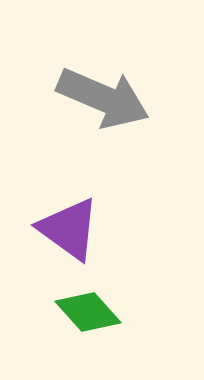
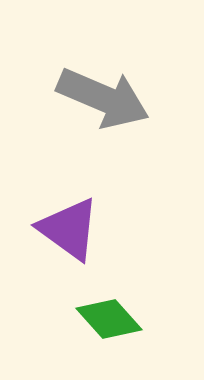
green diamond: moved 21 px right, 7 px down
